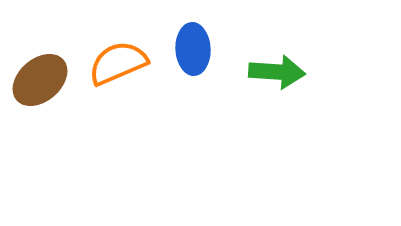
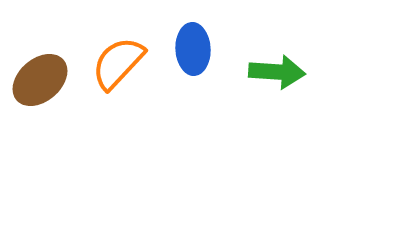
orange semicircle: rotated 24 degrees counterclockwise
